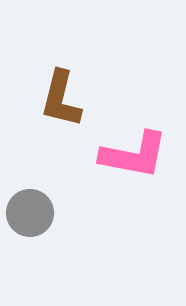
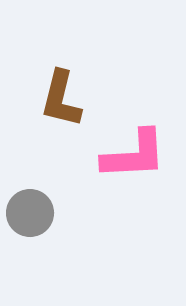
pink L-shape: rotated 14 degrees counterclockwise
